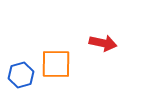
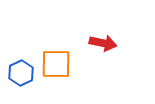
blue hexagon: moved 2 px up; rotated 10 degrees counterclockwise
